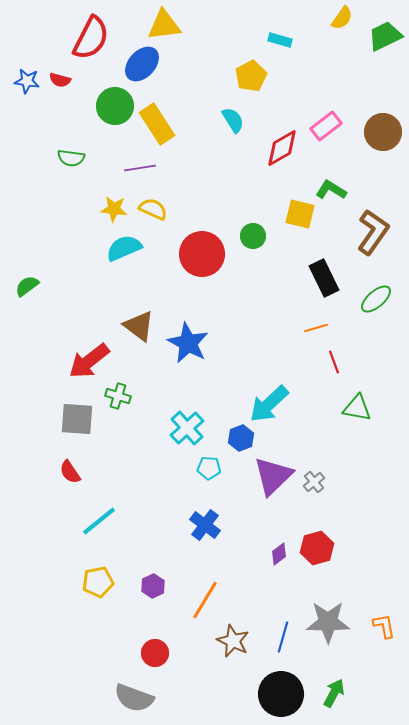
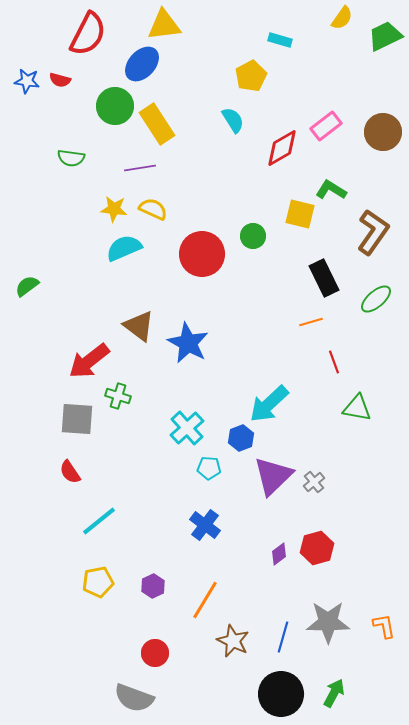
red semicircle at (91, 38): moved 3 px left, 4 px up
orange line at (316, 328): moved 5 px left, 6 px up
